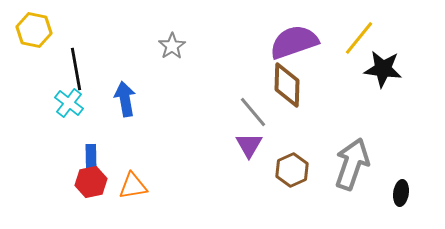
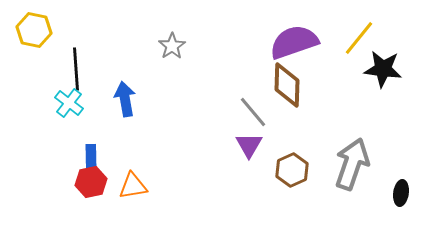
black line: rotated 6 degrees clockwise
